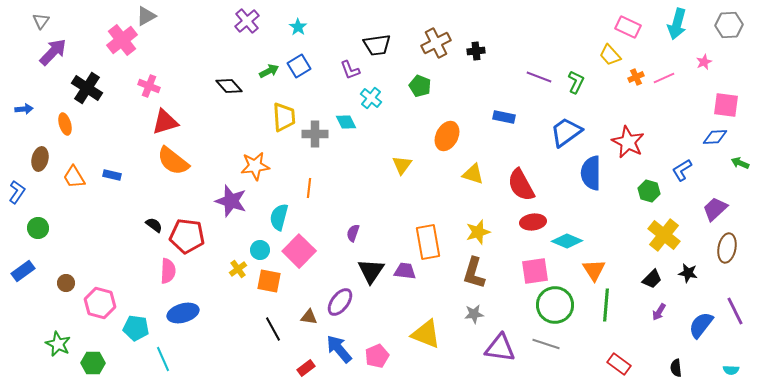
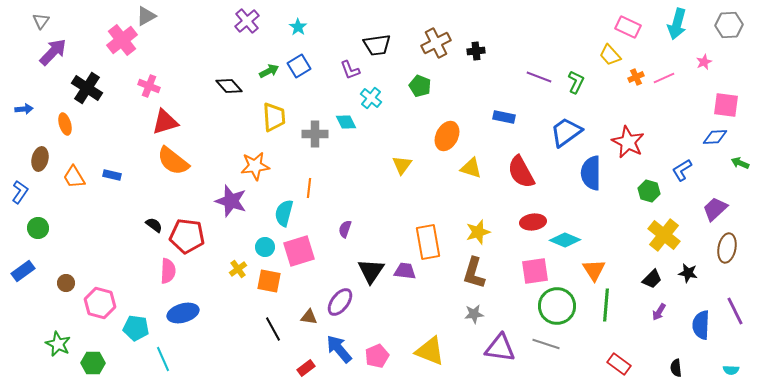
yellow trapezoid at (284, 117): moved 10 px left
yellow triangle at (473, 174): moved 2 px left, 6 px up
red semicircle at (521, 185): moved 13 px up
blue L-shape at (17, 192): moved 3 px right
cyan semicircle at (279, 217): moved 5 px right, 4 px up
purple semicircle at (353, 233): moved 8 px left, 4 px up
cyan diamond at (567, 241): moved 2 px left, 1 px up
cyan circle at (260, 250): moved 5 px right, 3 px up
pink square at (299, 251): rotated 28 degrees clockwise
green circle at (555, 305): moved 2 px right, 1 px down
blue semicircle at (701, 325): rotated 36 degrees counterclockwise
yellow triangle at (426, 334): moved 4 px right, 17 px down
